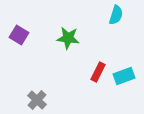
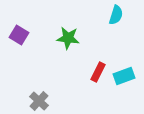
gray cross: moved 2 px right, 1 px down
